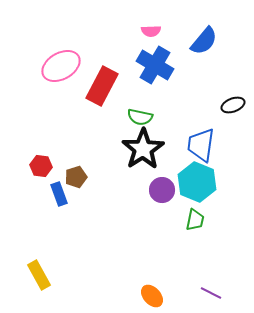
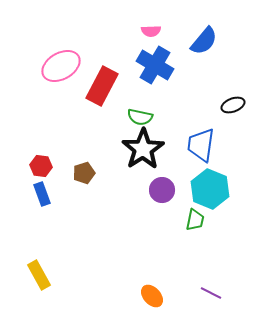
brown pentagon: moved 8 px right, 4 px up
cyan hexagon: moved 13 px right, 7 px down
blue rectangle: moved 17 px left
